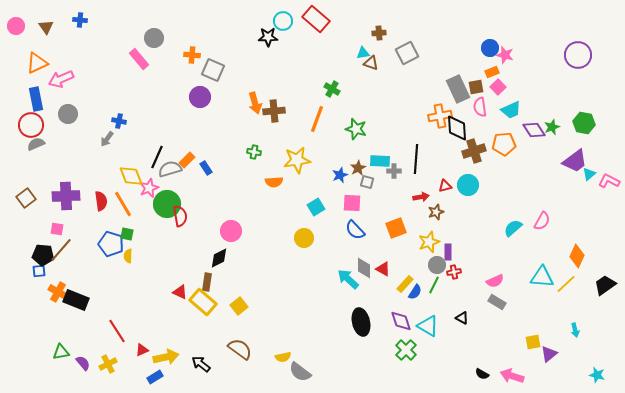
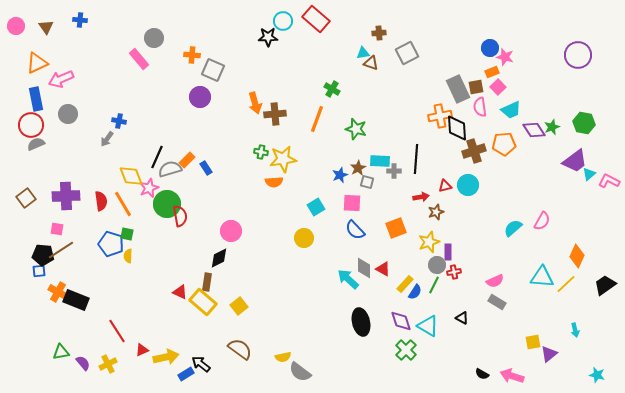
pink star at (505, 55): moved 2 px down
brown cross at (274, 111): moved 1 px right, 3 px down
green cross at (254, 152): moved 7 px right
yellow star at (297, 160): moved 14 px left, 1 px up
brown line at (61, 250): rotated 16 degrees clockwise
blue rectangle at (155, 377): moved 31 px right, 3 px up
